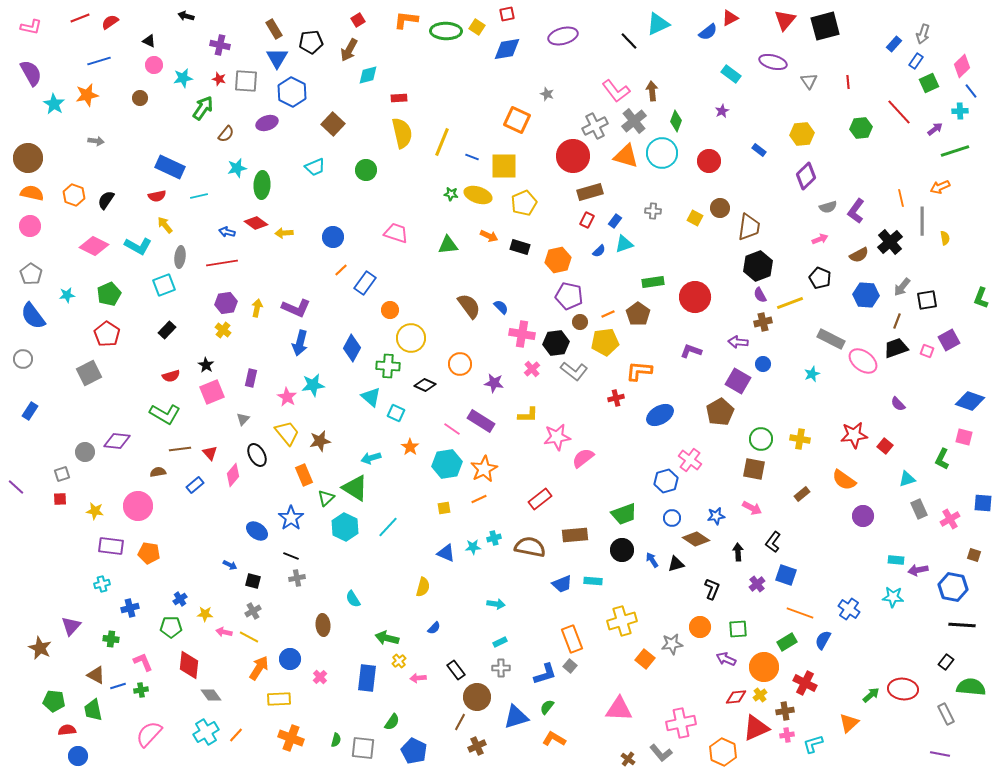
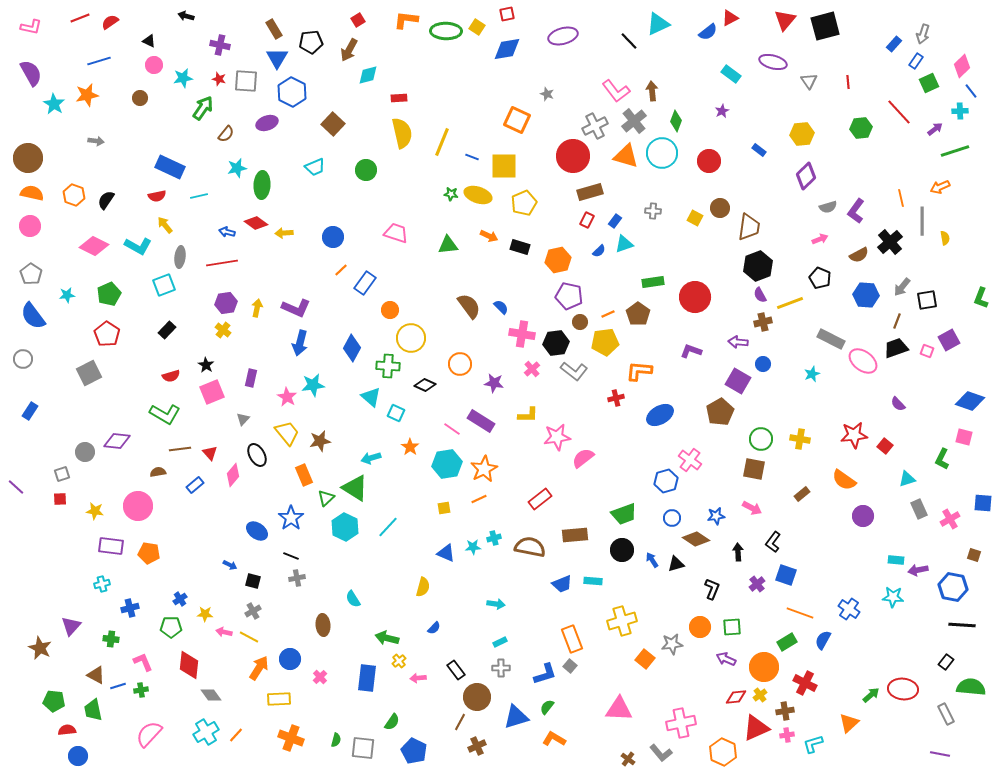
green square at (738, 629): moved 6 px left, 2 px up
